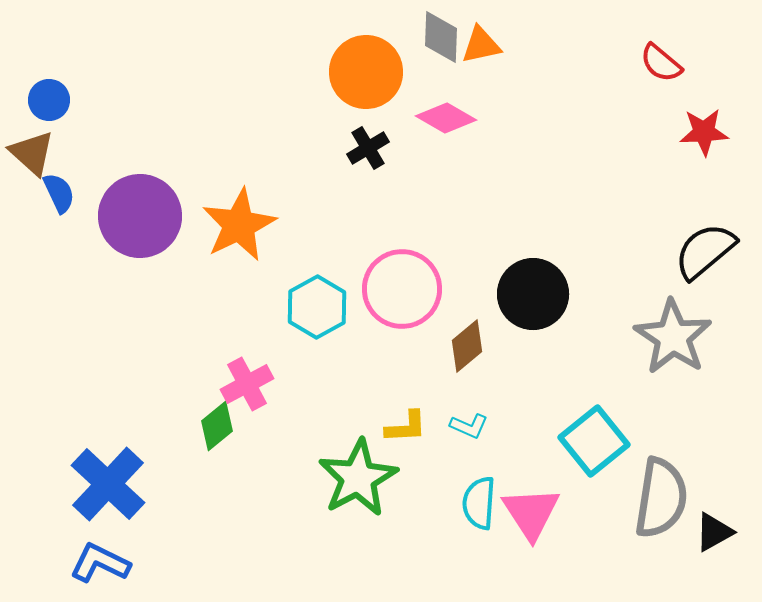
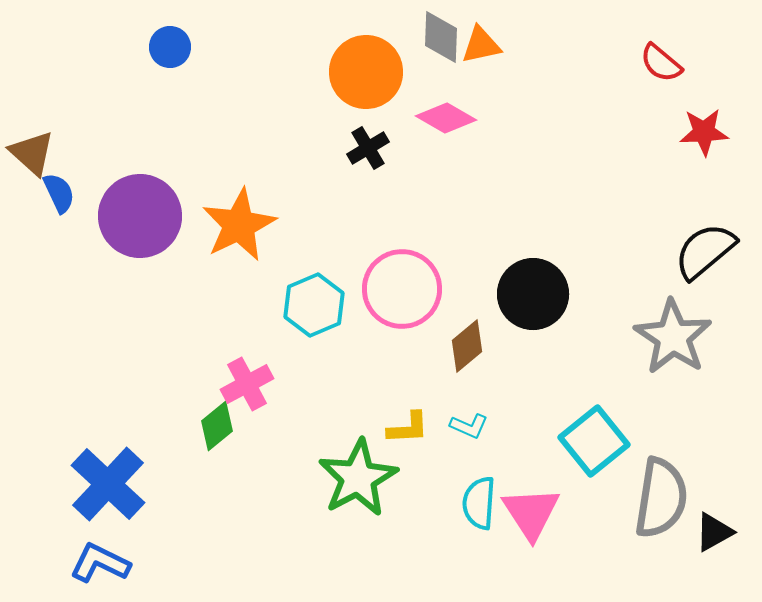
blue circle: moved 121 px right, 53 px up
cyan hexagon: moved 3 px left, 2 px up; rotated 6 degrees clockwise
yellow L-shape: moved 2 px right, 1 px down
